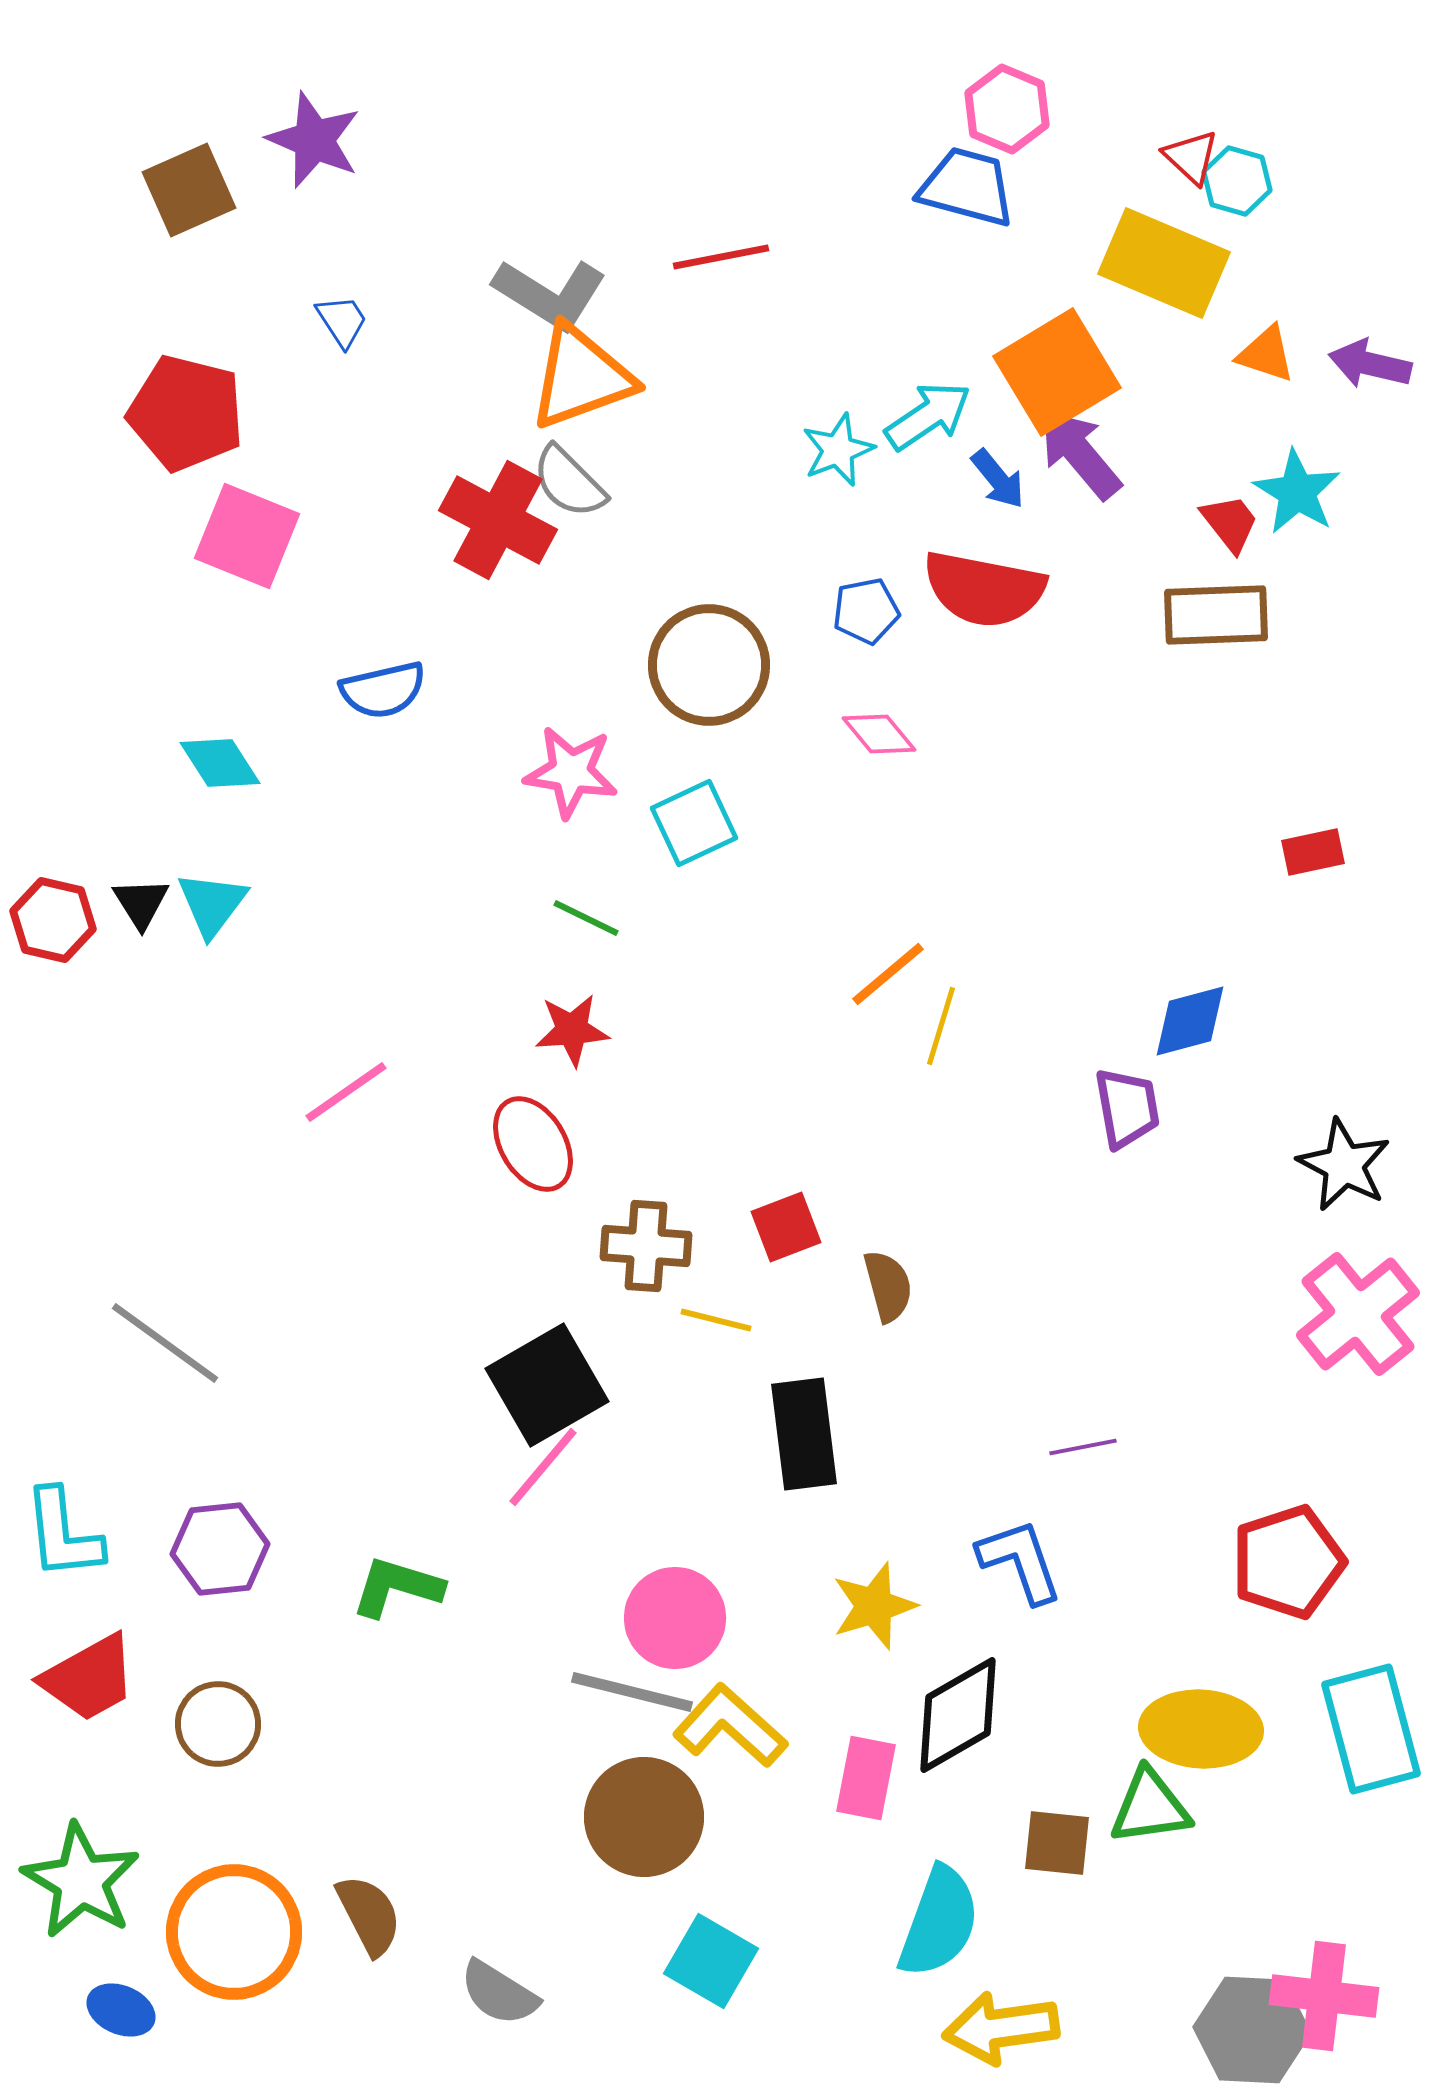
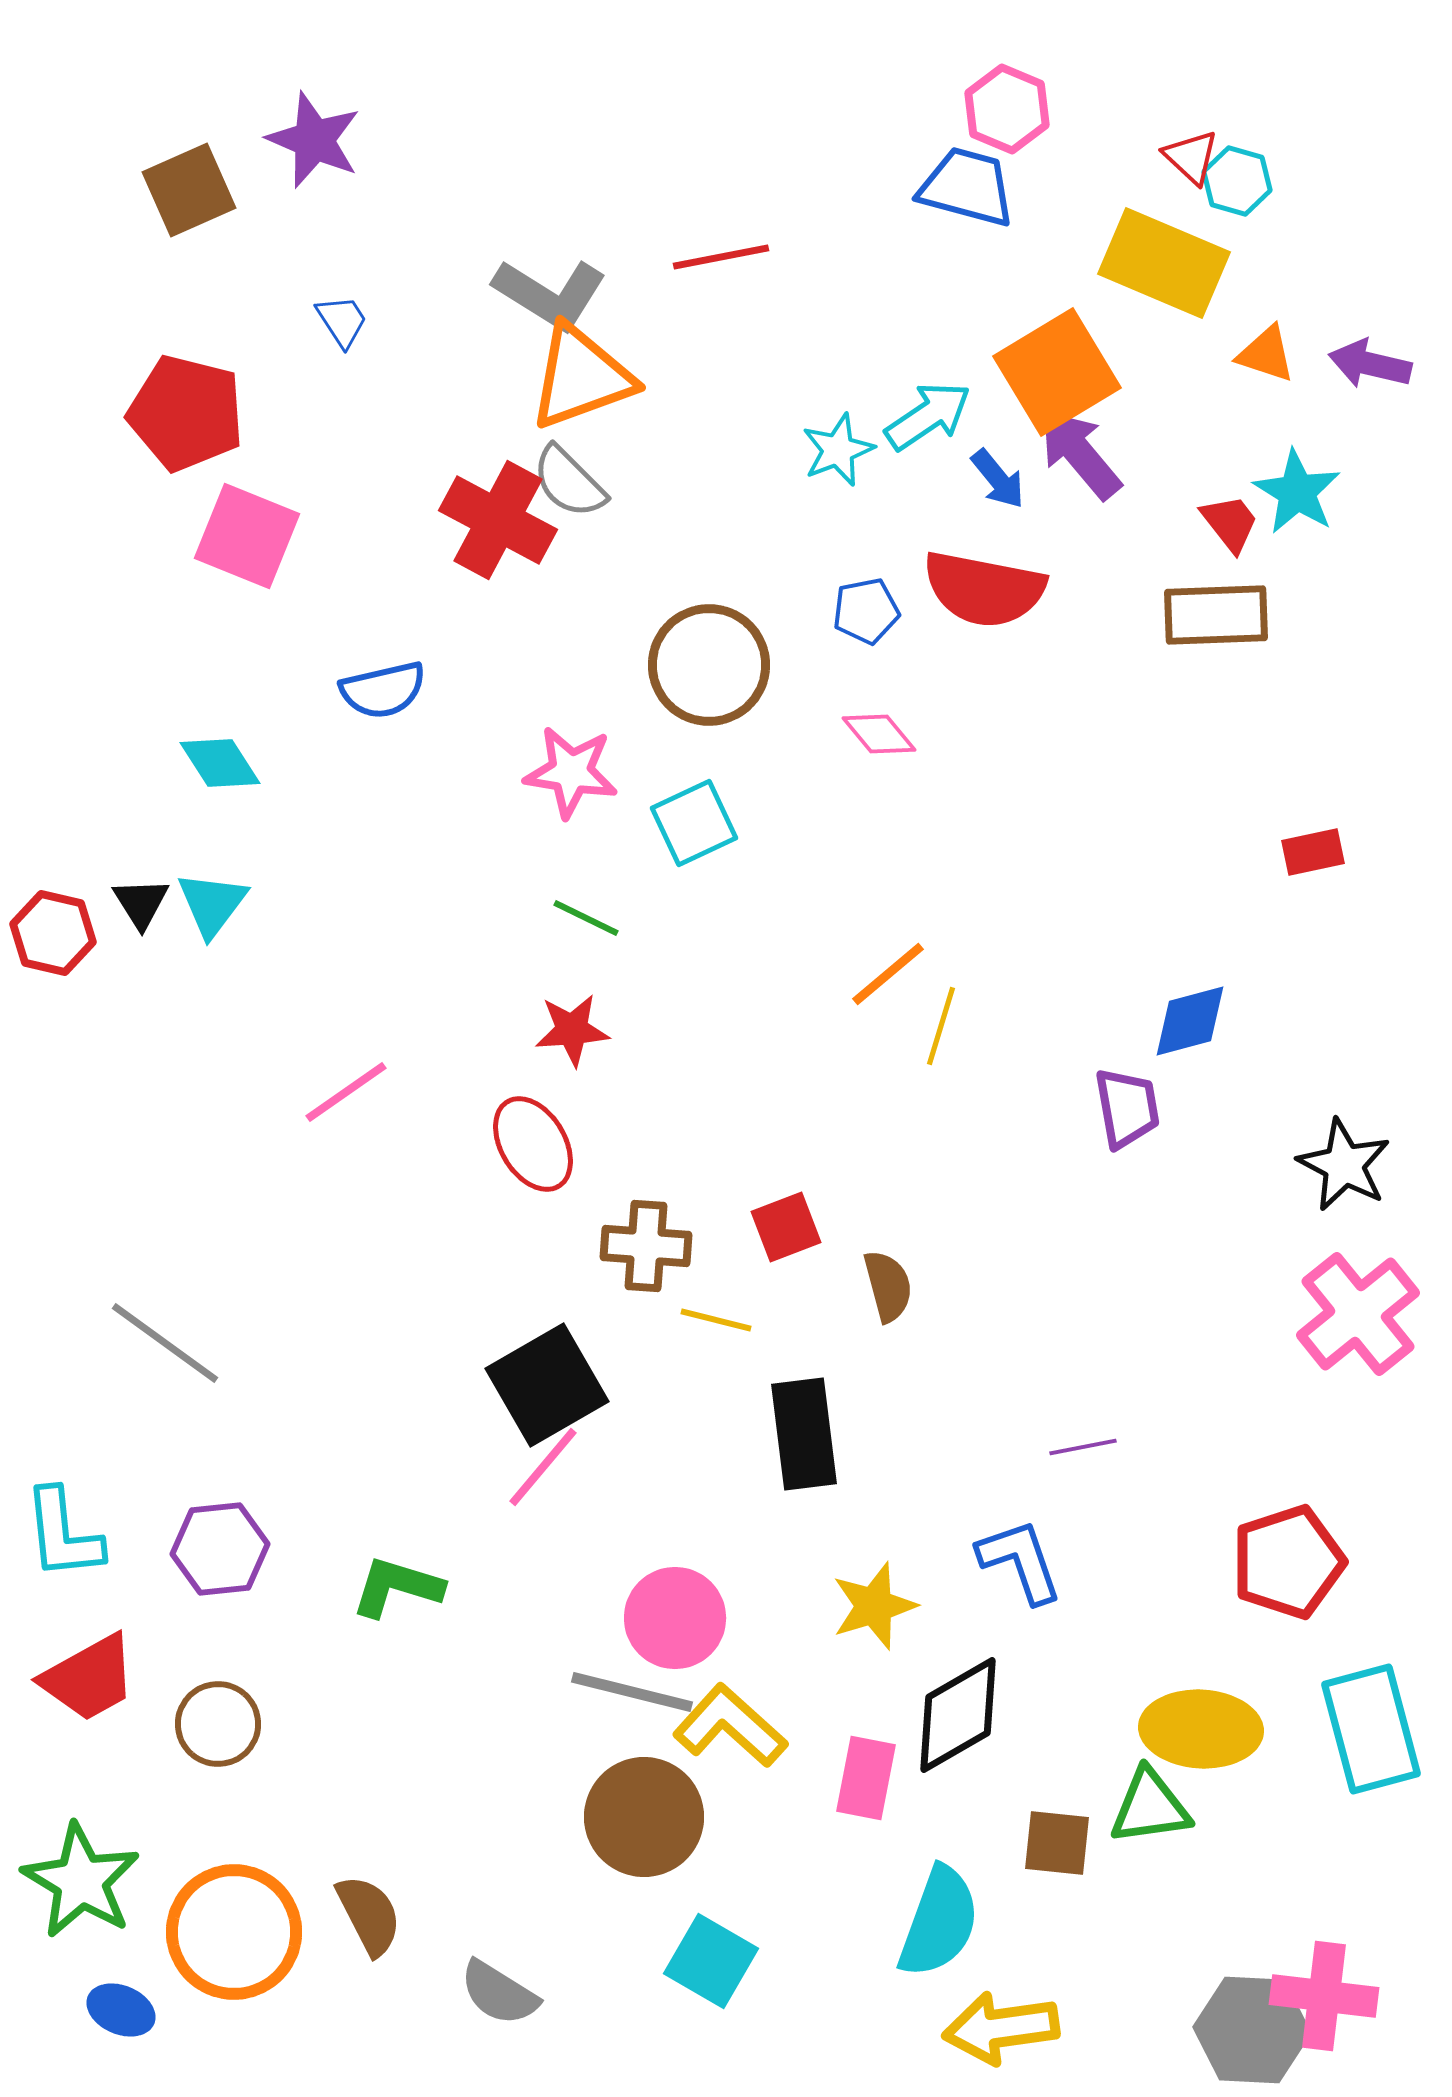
red hexagon at (53, 920): moved 13 px down
